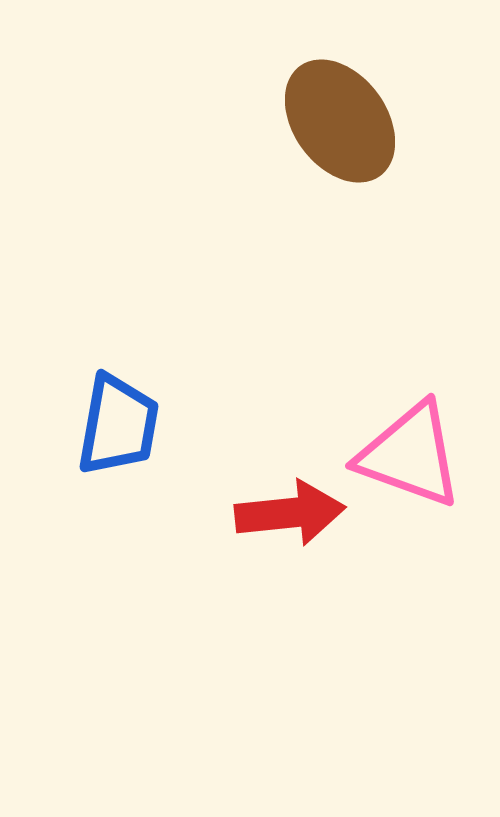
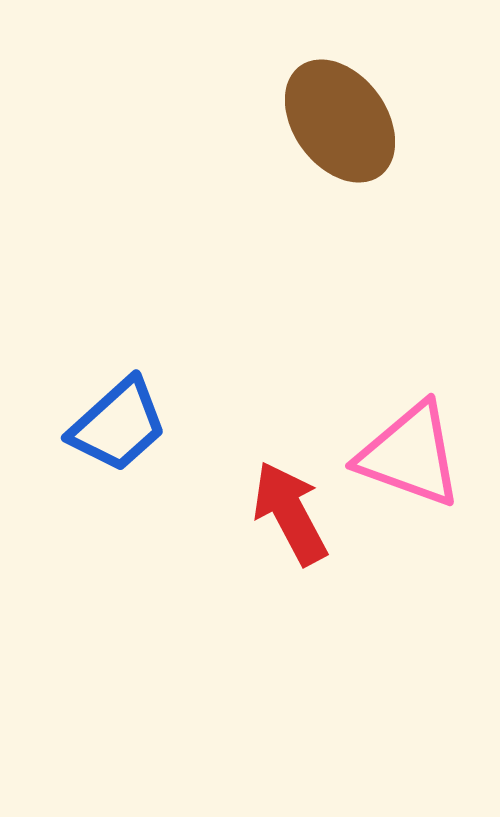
blue trapezoid: rotated 38 degrees clockwise
red arrow: rotated 112 degrees counterclockwise
